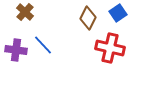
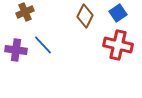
brown cross: rotated 24 degrees clockwise
brown diamond: moved 3 px left, 2 px up
red cross: moved 8 px right, 3 px up
